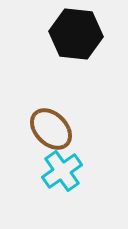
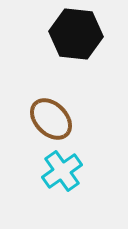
brown ellipse: moved 10 px up
